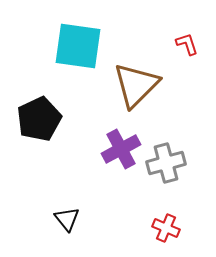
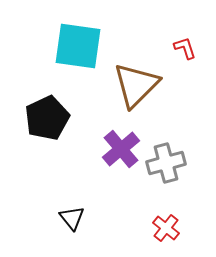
red L-shape: moved 2 px left, 4 px down
black pentagon: moved 8 px right, 1 px up
purple cross: rotated 12 degrees counterclockwise
black triangle: moved 5 px right, 1 px up
red cross: rotated 16 degrees clockwise
